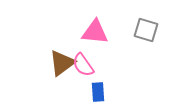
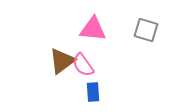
pink triangle: moved 2 px left, 3 px up
brown triangle: moved 2 px up
blue rectangle: moved 5 px left
